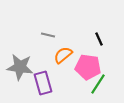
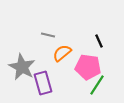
black line: moved 2 px down
orange semicircle: moved 1 px left, 2 px up
gray star: moved 2 px right; rotated 20 degrees clockwise
green line: moved 1 px left, 1 px down
